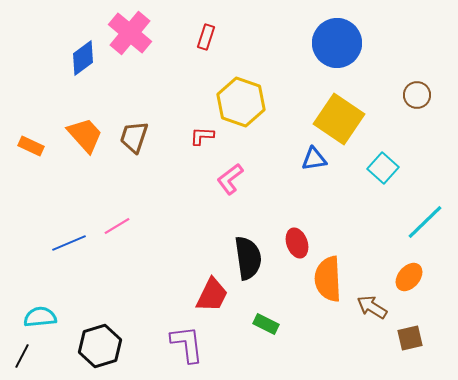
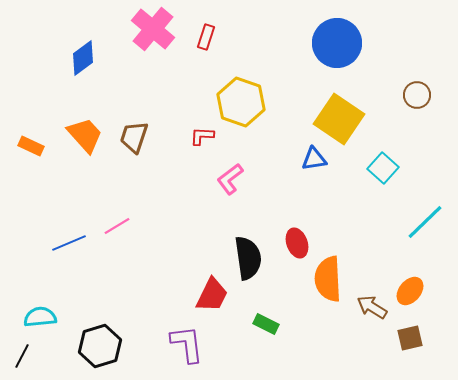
pink cross: moved 23 px right, 4 px up
orange ellipse: moved 1 px right, 14 px down
